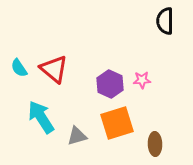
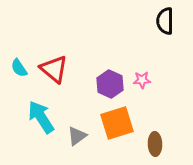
gray triangle: rotated 20 degrees counterclockwise
